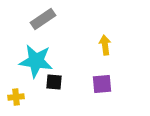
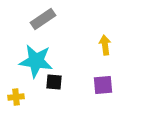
purple square: moved 1 px right, 1 px down
